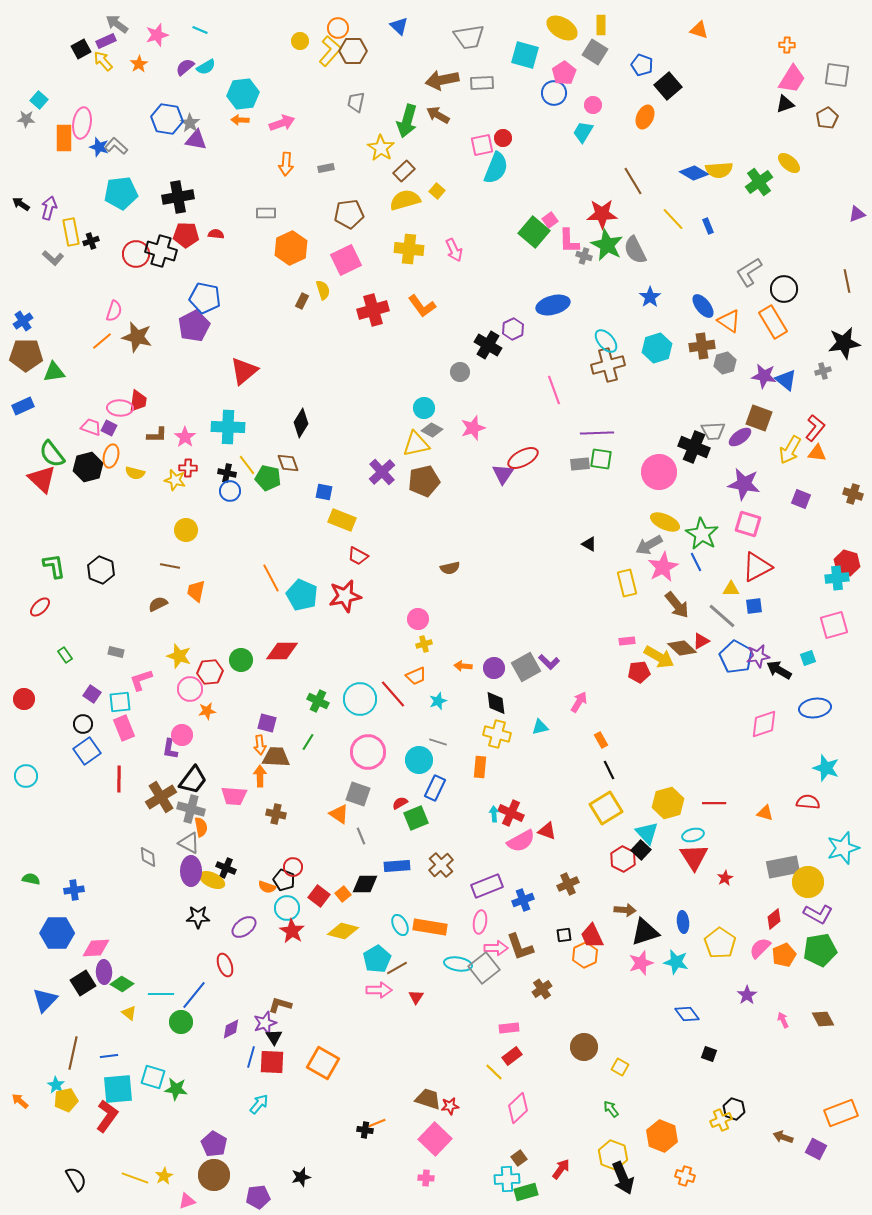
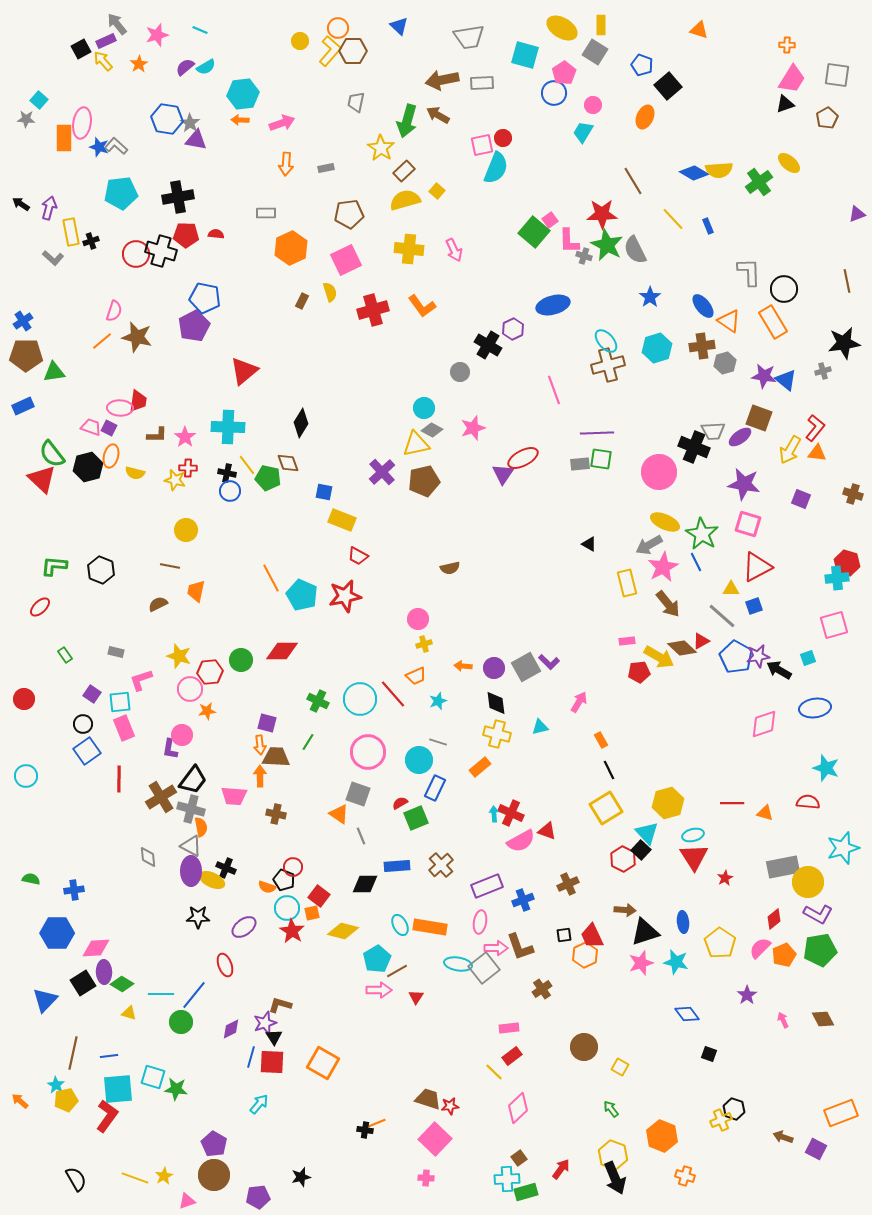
gray arrow at (117, 24): rotated 15 degrees clockwise
gray L-shape at (749, 272): rotated 120 degrees clockwise
yellow semicircle at (323, 290): moved 7 px right, 2 px down
green L-shape at (54, 566): rotated 76 degrees counterclockwise
brown arrow at (677, 605): moved 9 px left, 1 px up
blue square at (754, 606): rotated 12 degrees counterclockwise
orange rectangle at (480, 767): rotated 45 degrees clockwise
red line at (714, 803): moved 18 px right
gray triangle at (189, 843): moved 2 px right, 3 px down
orange square at (343, 894): moved 31 px left, 19 px down; rotated 28 degrees clockwise
brown line at (397, 968): moved 3 px down
yellow triangle at (129, 1013): rotated 21 degrees counterclockwise
black arrow at (623, 1178): moved 8 px left
